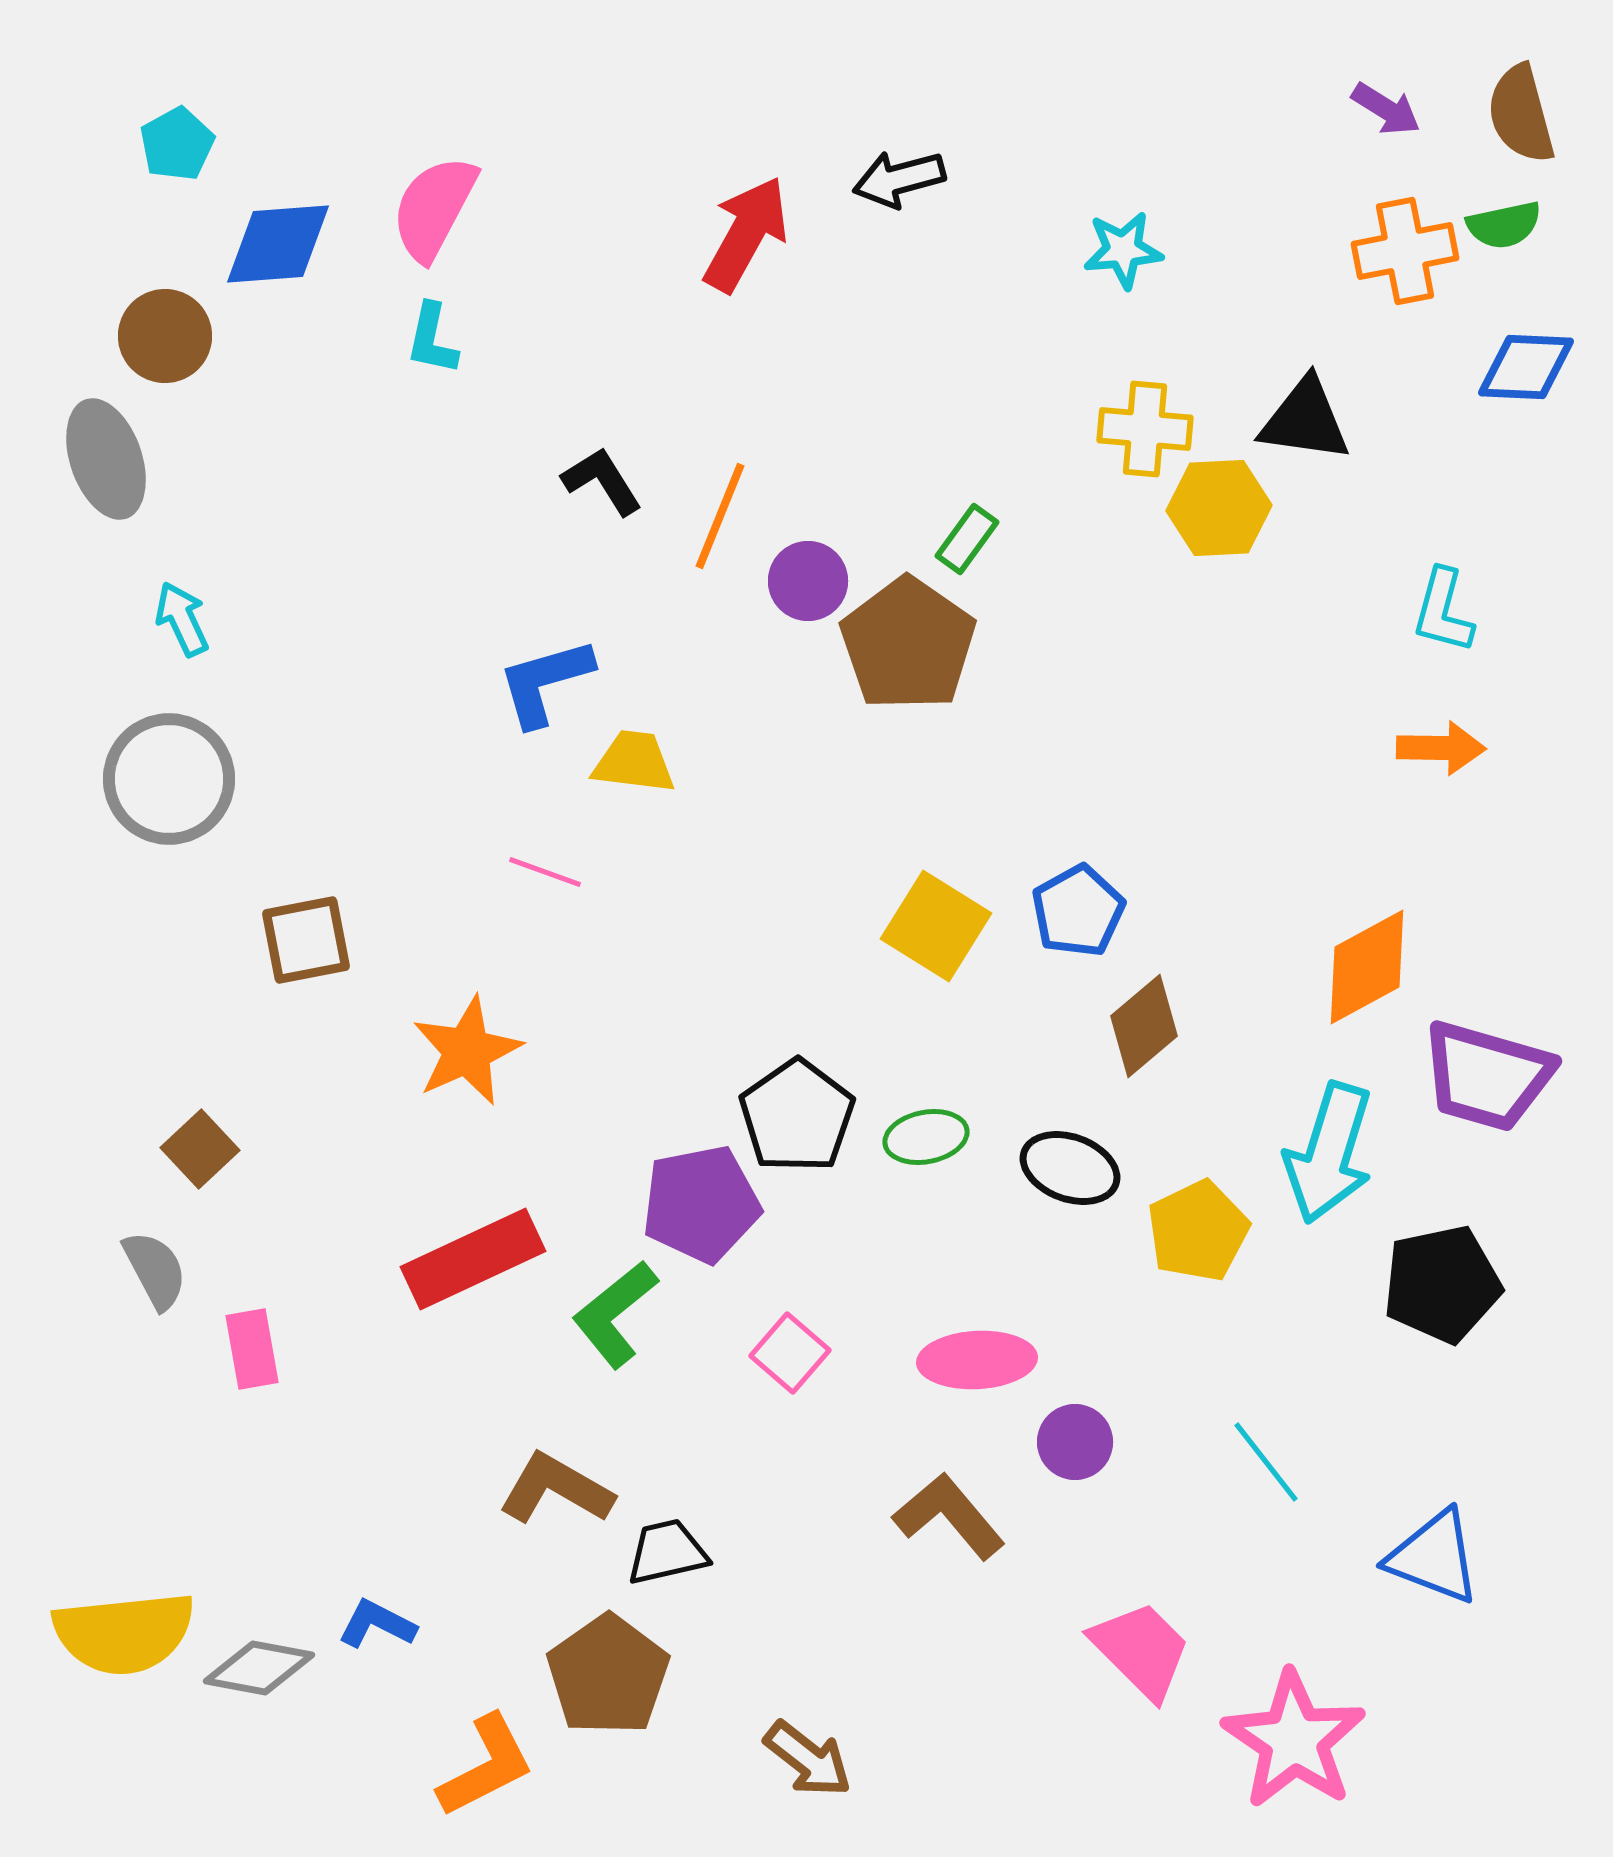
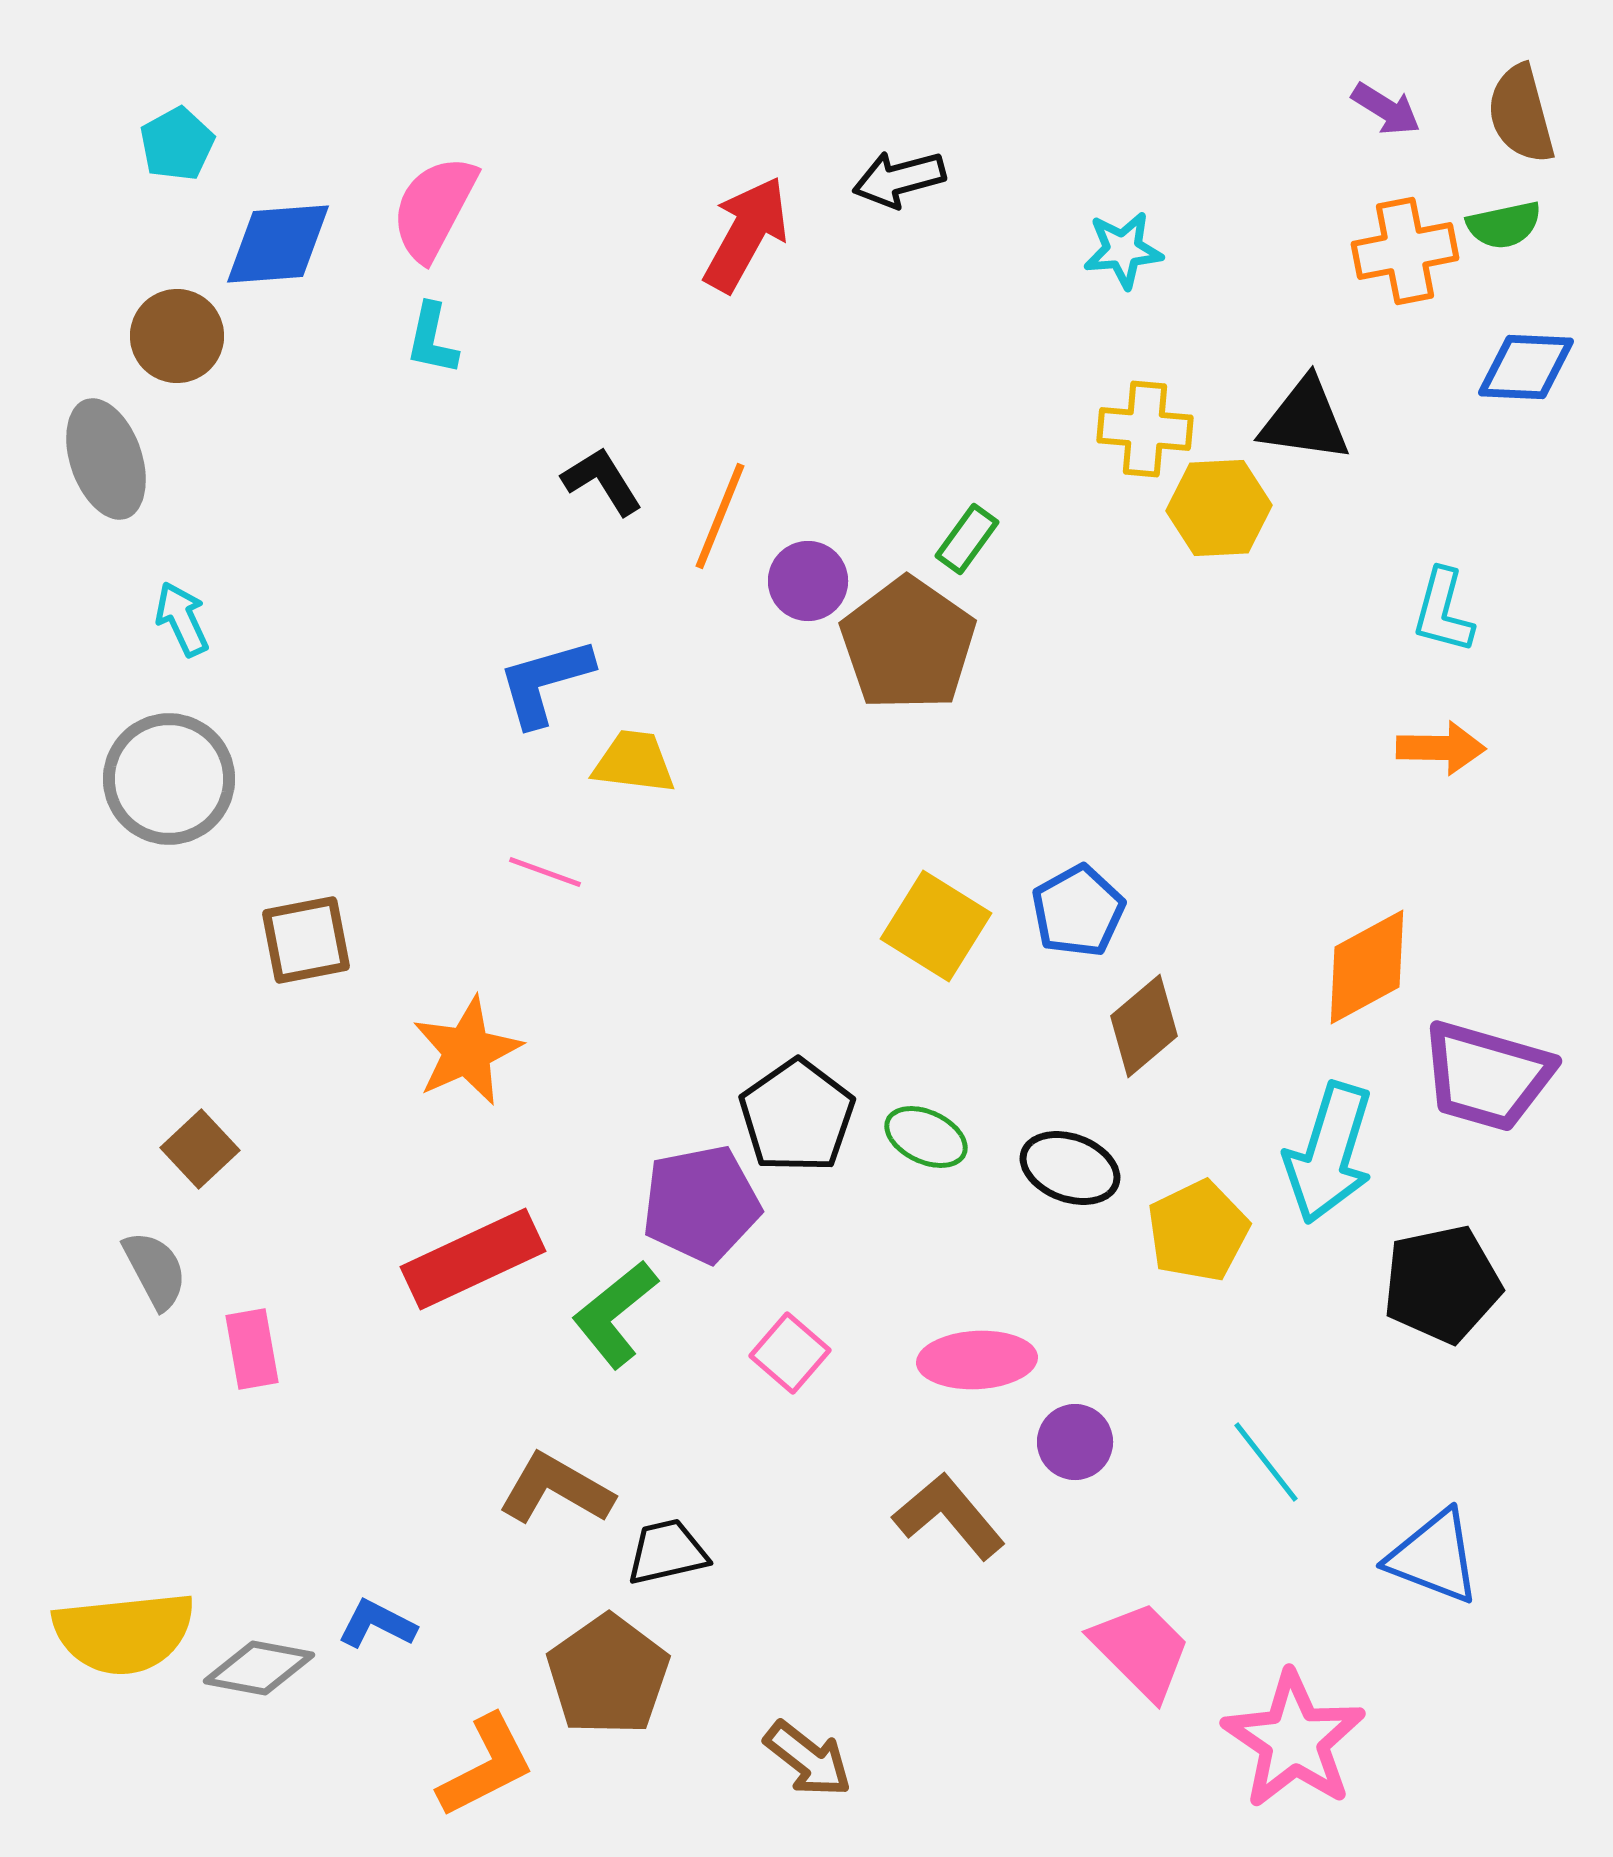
brown circle at (165, 336): moved 12 px right
green ellipse at (926, 1137): rotated 36 degrees clockwise
